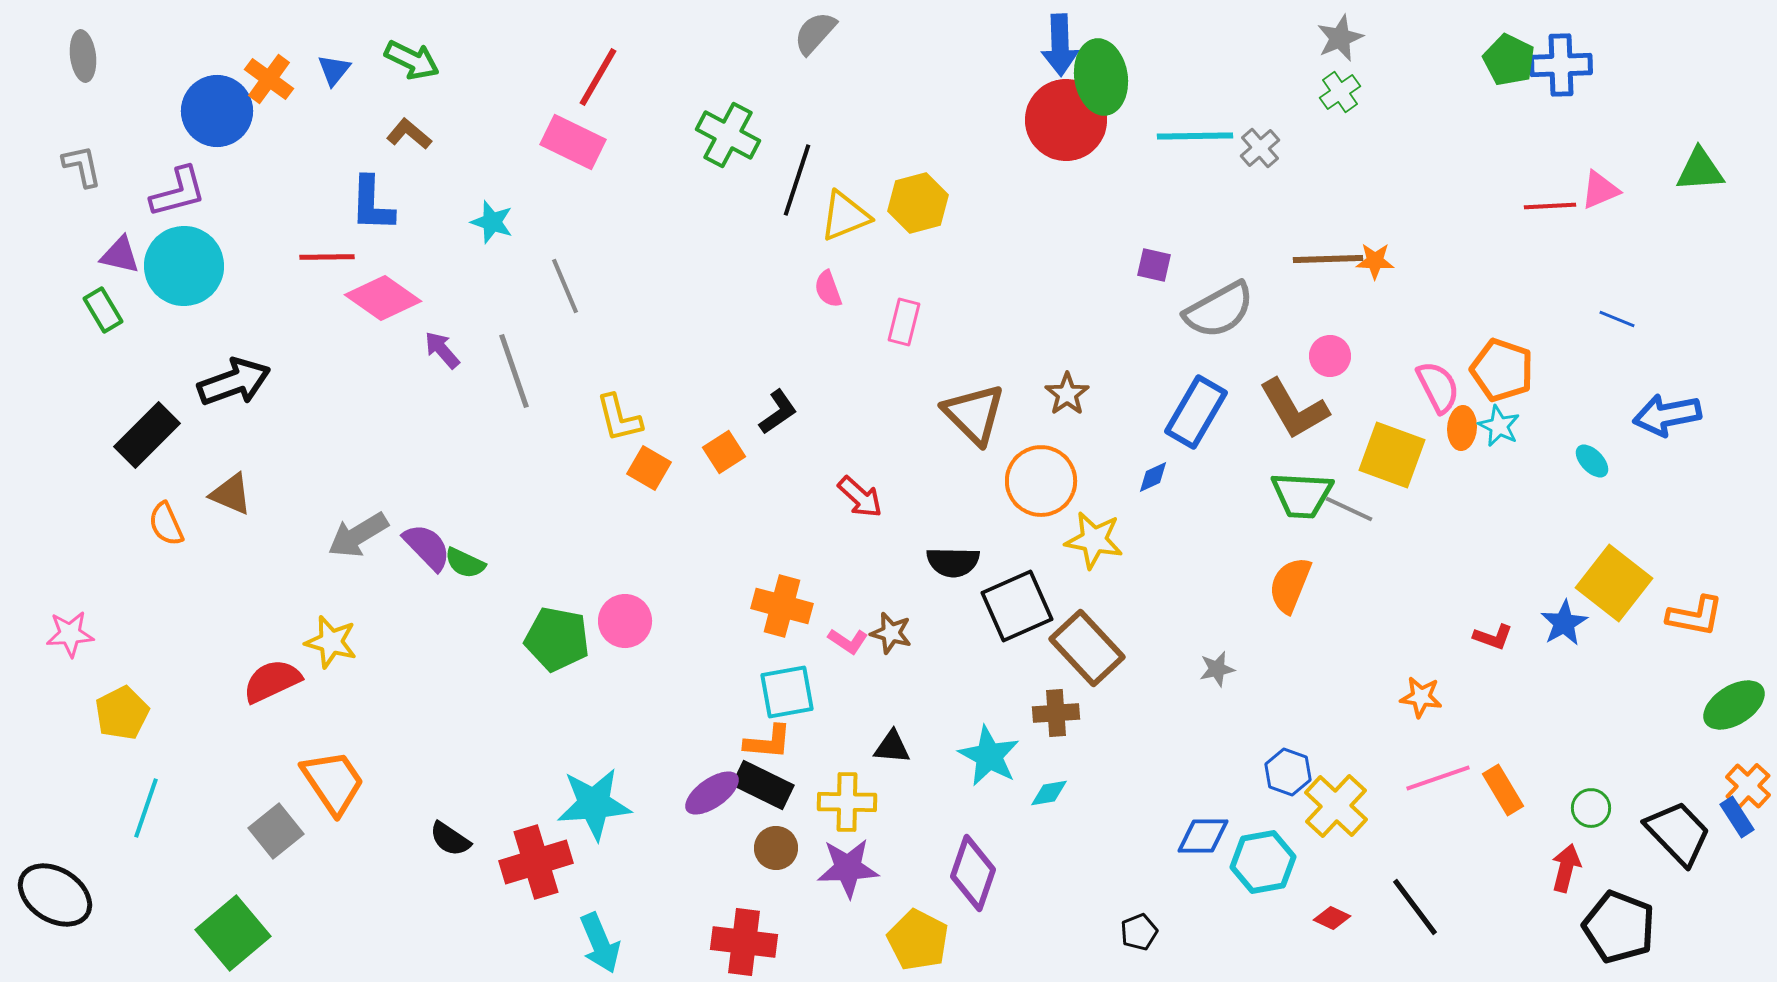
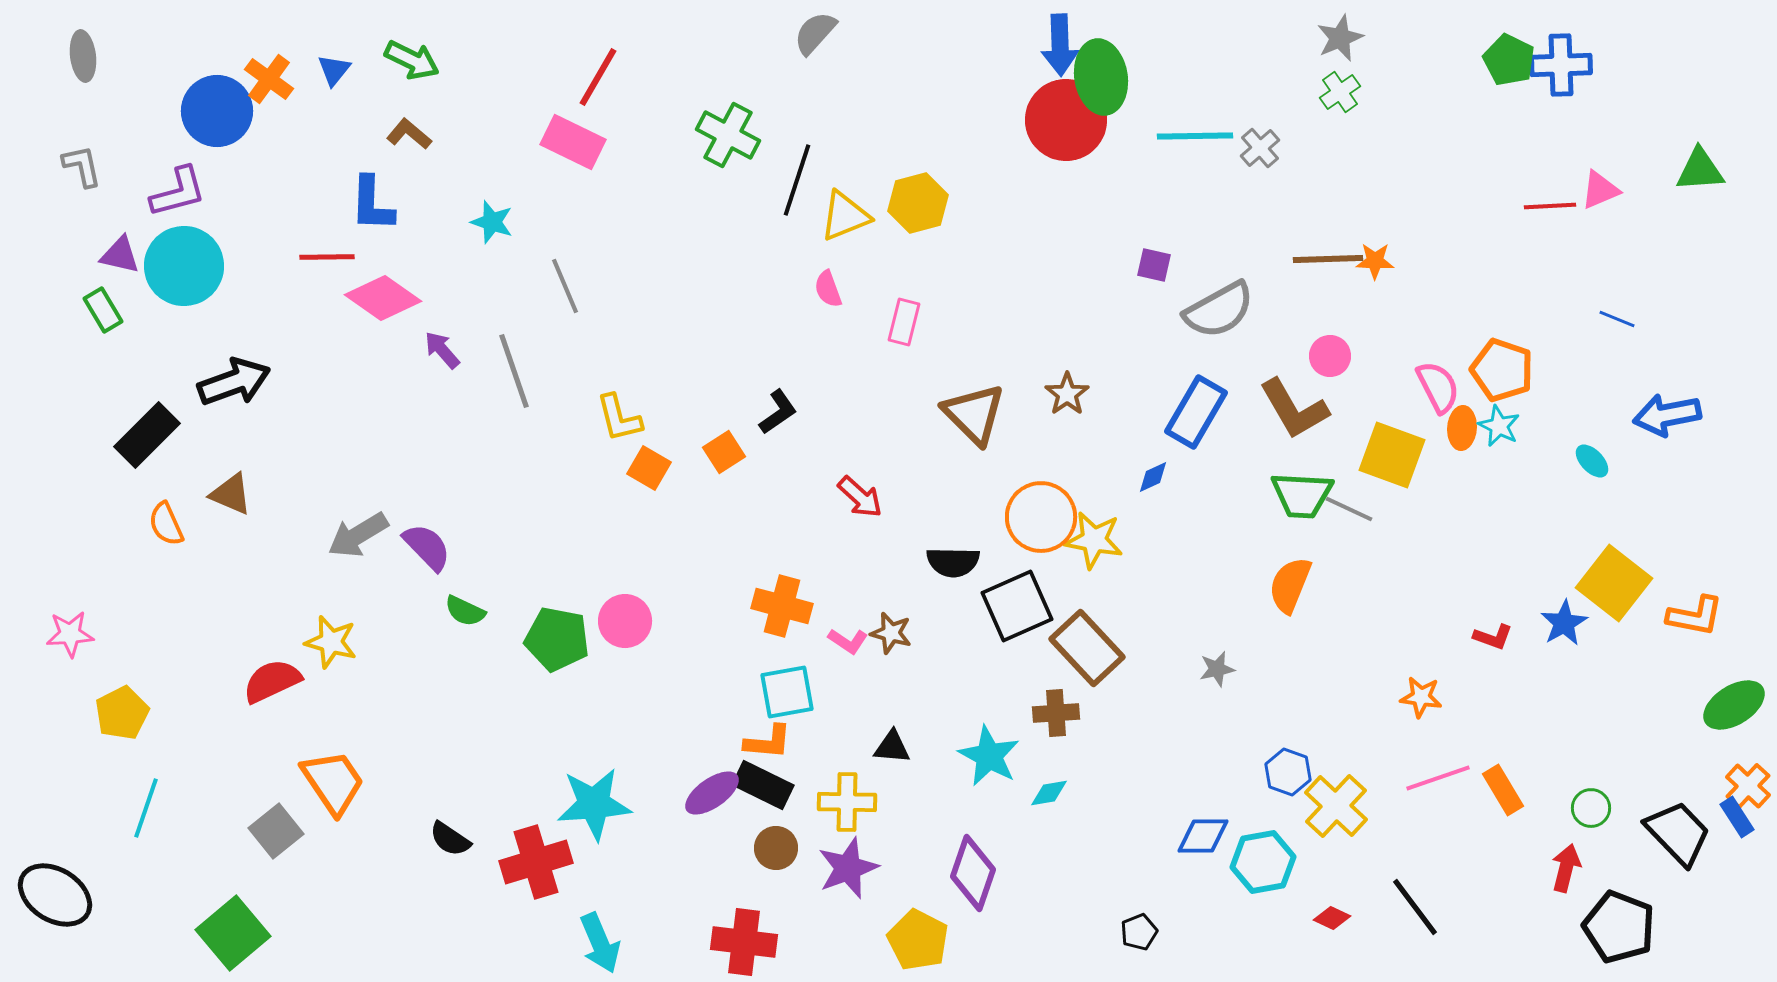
orange circle at (1041, 481): moved 36 px down
green semicircle at (465, 563): moved 48 px down
purple star at (848, 868): rotated 18 degrees counterclockwise
